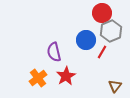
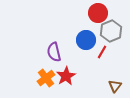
red circle: moved 4 px left
orange cross: moved 8 px right
